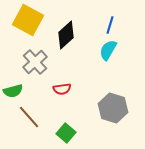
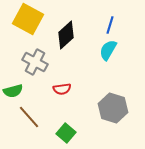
yellow square: moved 1 px up
gray cross: rotated 20 degrees counterclockwise
